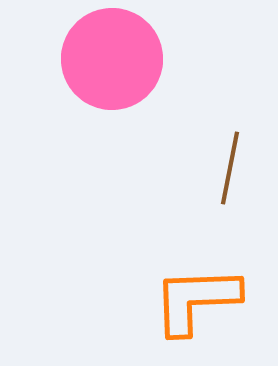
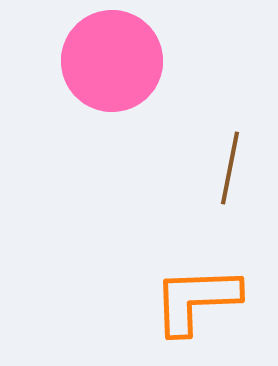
pink circle: moved 2 px down
